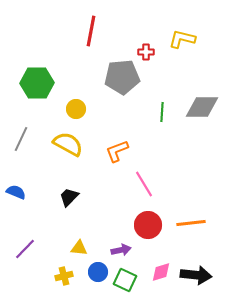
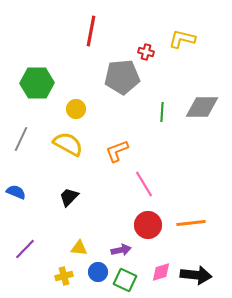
red cross: rotated 14 degrees clockwise
